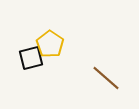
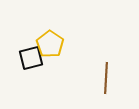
brown line: rotated 52 degrees clockwise
